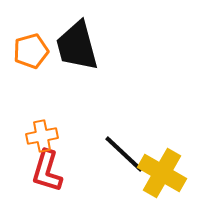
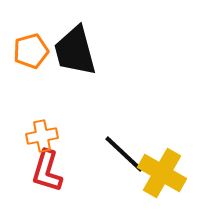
black trapezoid: moved 2 px left, 5 px down
